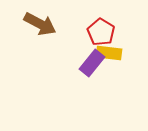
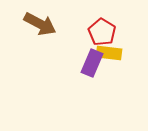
red pentagon: moved 1 px right
purple rectangle: rotated 16 degrees counterclockwise
